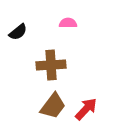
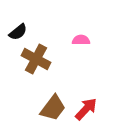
pink semicircle: moved 13 px right, 17 px down
brown cross: moved 15 px left, 6 px up; rotated 32 degrees clockwise
brown trapezoid: moved 2 px down
